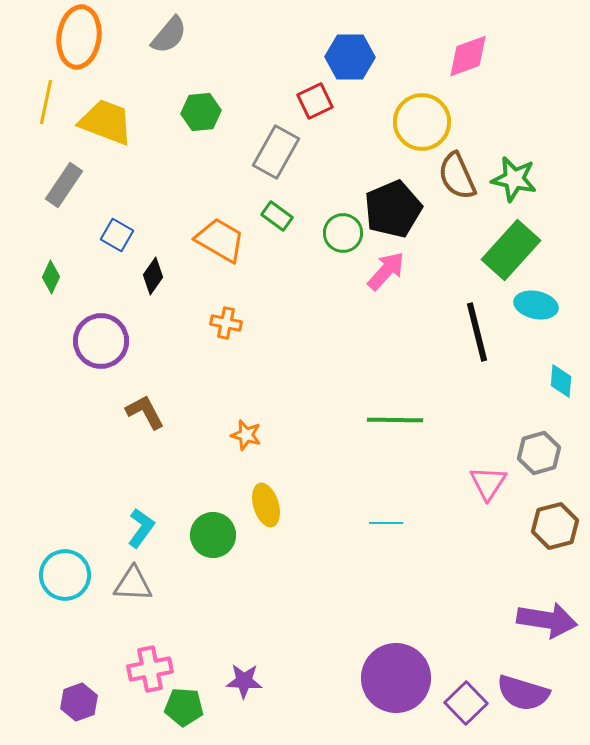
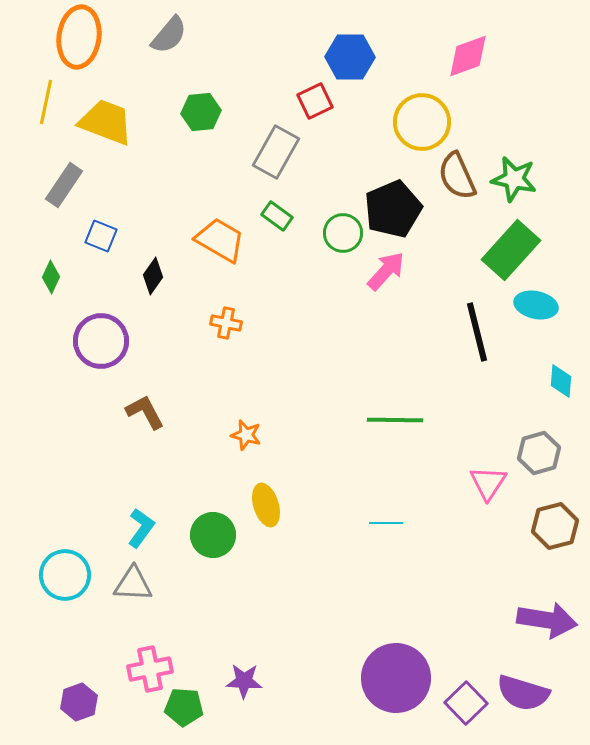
blue square at (117, 235): moved 16 px left, 1 px down; rotated 8 degrees counterclockwise
